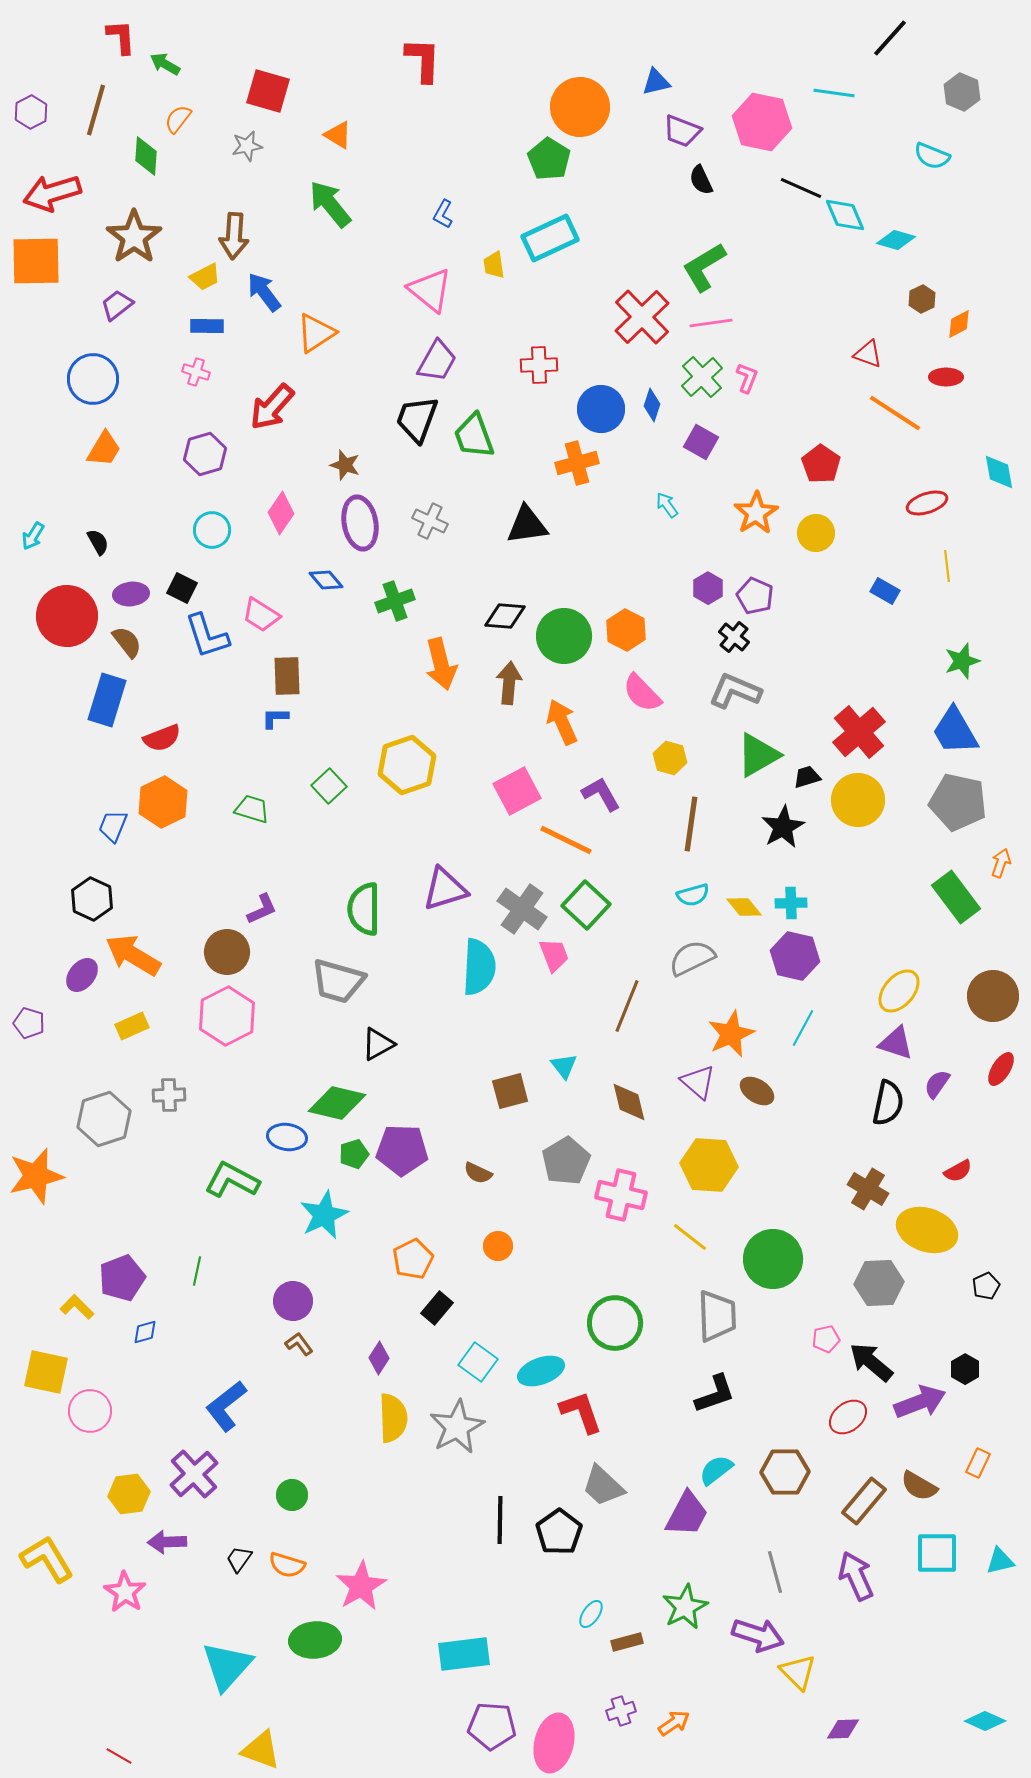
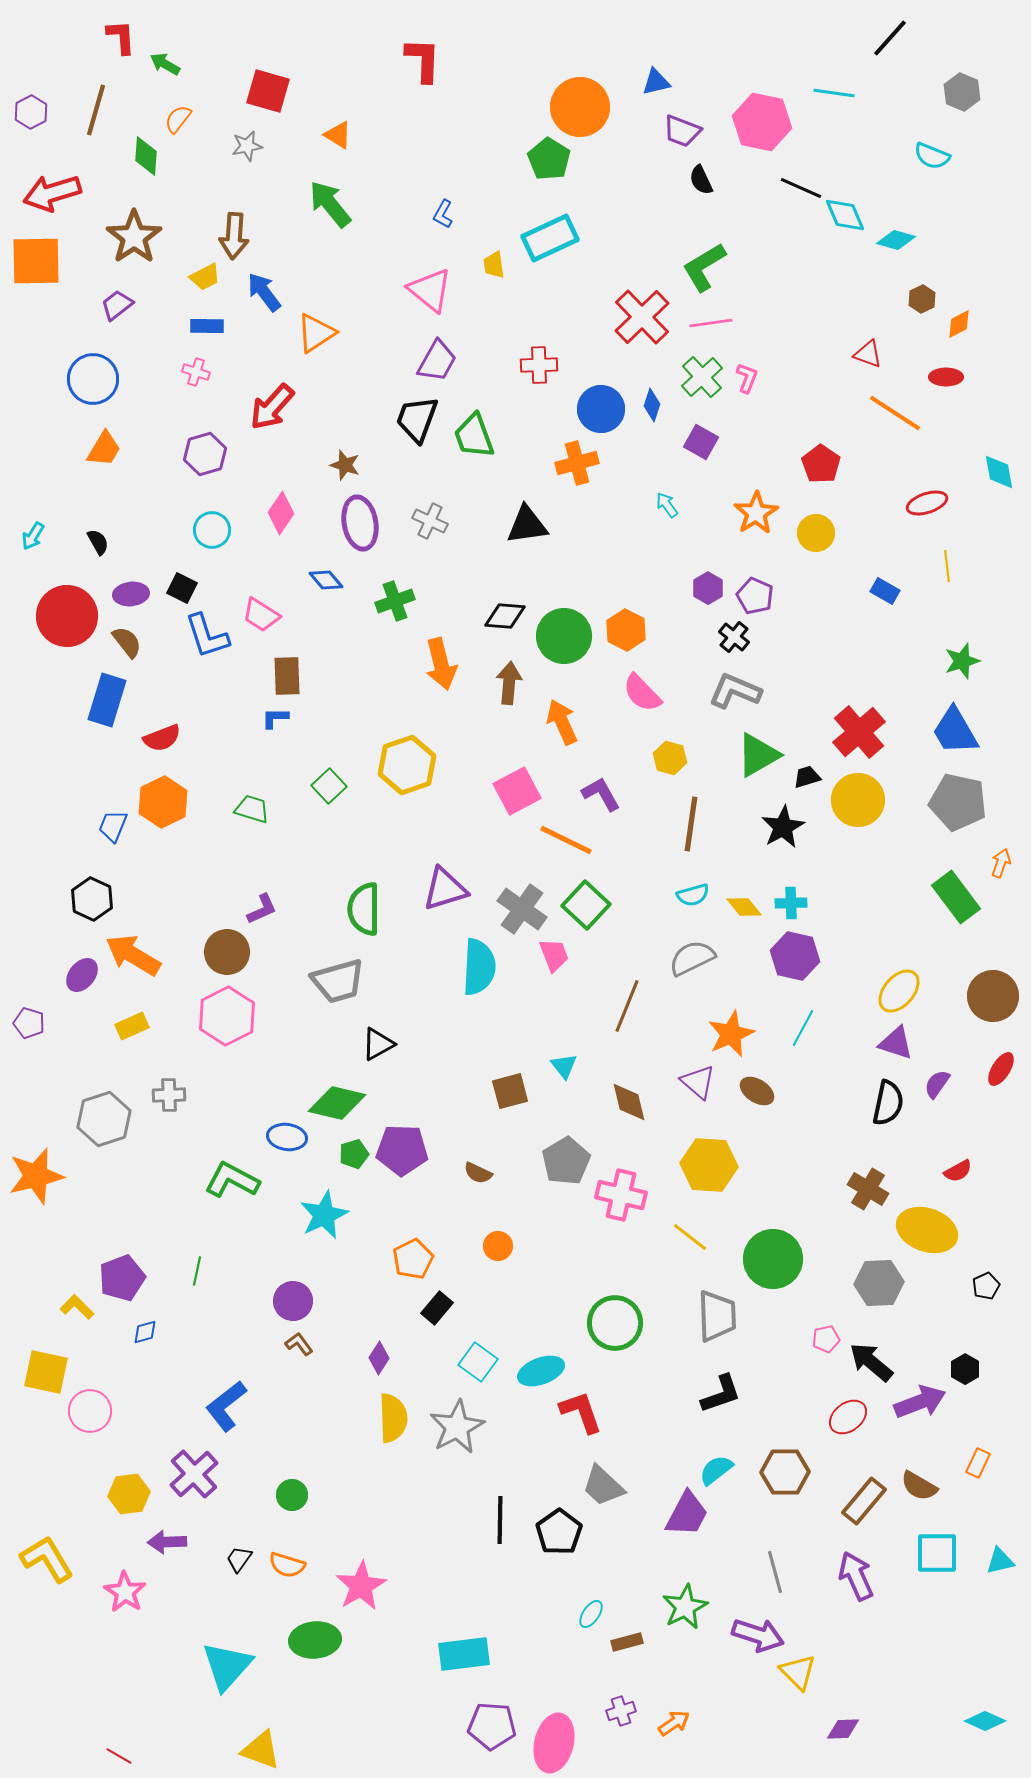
gray trapezoid at (338, 981): rotated 32 degrees counterclockwise
black L-shape at (715, 1394): moved 6 px right
